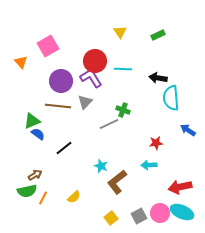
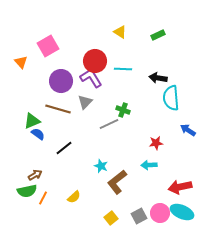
yellow triangle: rotated 24 degrees counterclockwise
brown line: moved 3 px down; rotated 10 degrees clockwise
